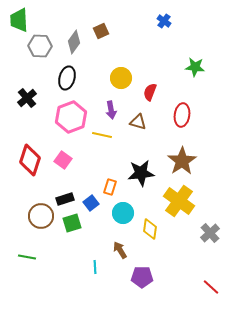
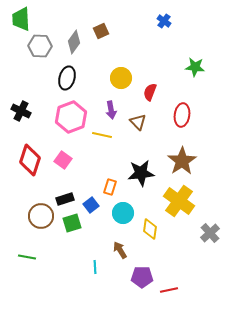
green trapezoid: moved 2 px right, 1 px up
black cross: moved 6 px left, 13 px down; rotated 24 degrees counterclockwise
brown triangle: rotated 30 degrees clockwise
blue square: moved 2 px down
red line: moved 42 px left, 3 px down; rotated 54 degrees counterclockwise
